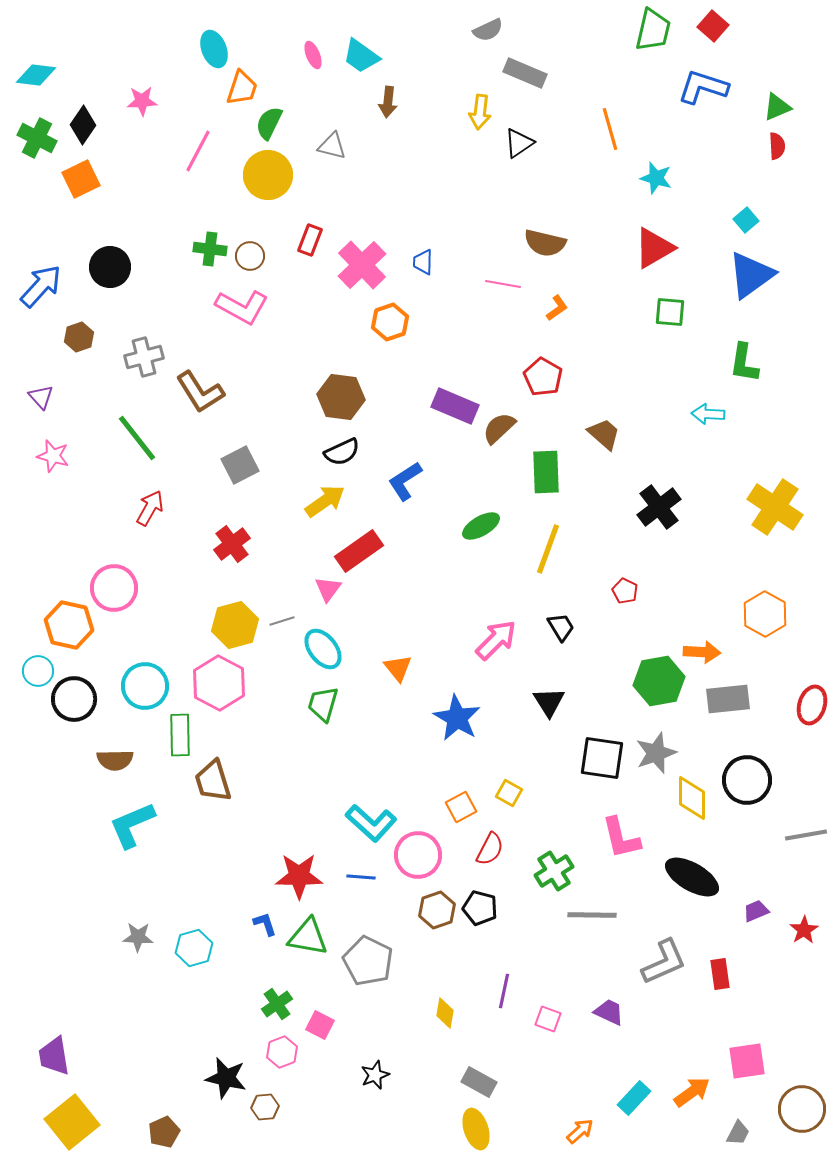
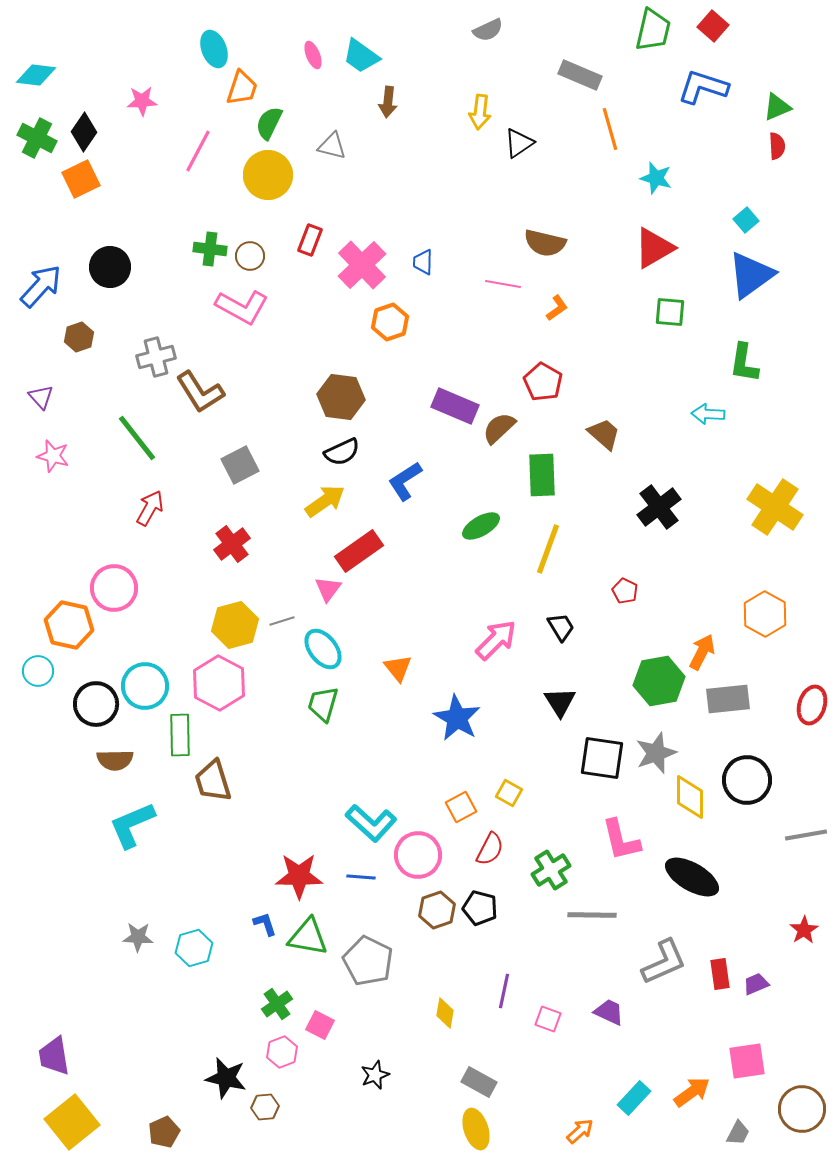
gray rectangle at (525, 73): moved 55 px right, 2 px down
black diamond at (83, 125): moved 1 px right, 7 px down
gray cross at (144, 357): moved 12 px right
red pentagon at (543, 377): moved 5 px down
green rectangle at (546, 472): moved 4 px left, 3 px down
orange arrow at (702, 652): rotated 66 degrees counterclockwise
black circle at (74, 699): moved 22 px right, 5 px down
black triangle at (549, 702): moved 11 px right
yellow diamond at (692, 798): moved 2 px left, 1 px up
pink L-shape at (621, 838): moved 2 px down
green cross at (554, 871): moved 3 px left, 1 px up
purple trapezoid at (756, 911): moved 73 px down
